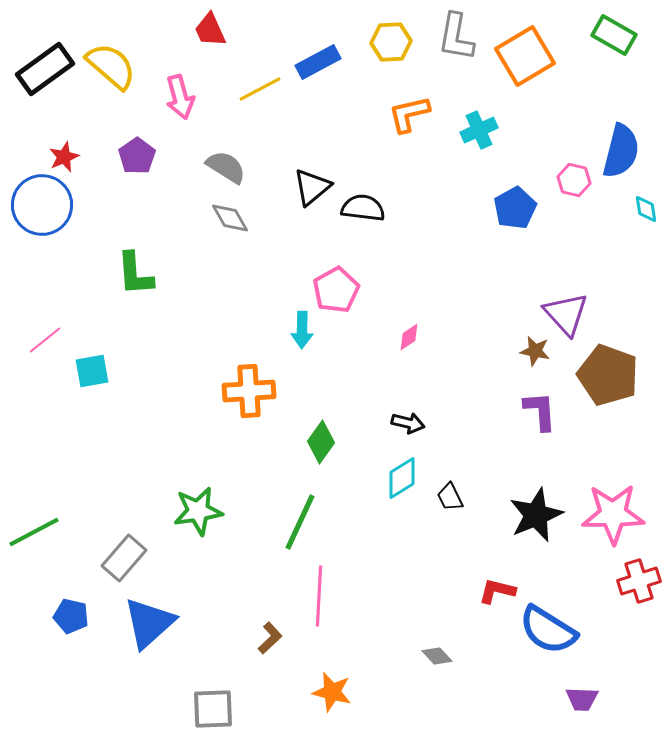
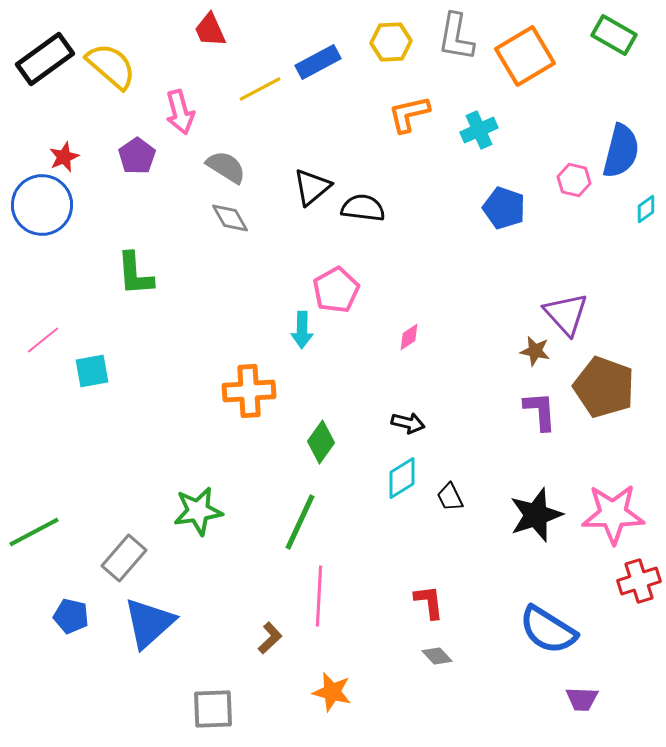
black rectangle at (45, 69): moved 10 px up
pink arrow at (180, 97): moved 15 px down
blue pentagon at (515, 208): moved 11 px left; rotated 24 degrees counterclockwise
cyan diamond at (646, 209): rotated 64 degrees clockwise
pink line at (45, 340): moved 2 px left
brown pentagon at (608, 375): moved 4 px left, 12 px down
black star at (536, 515): rotated 4 degrees clockwise
red L-shape at (497, 591): moved 68 px left, 11 px down; rotated 69 degrees clockwise
